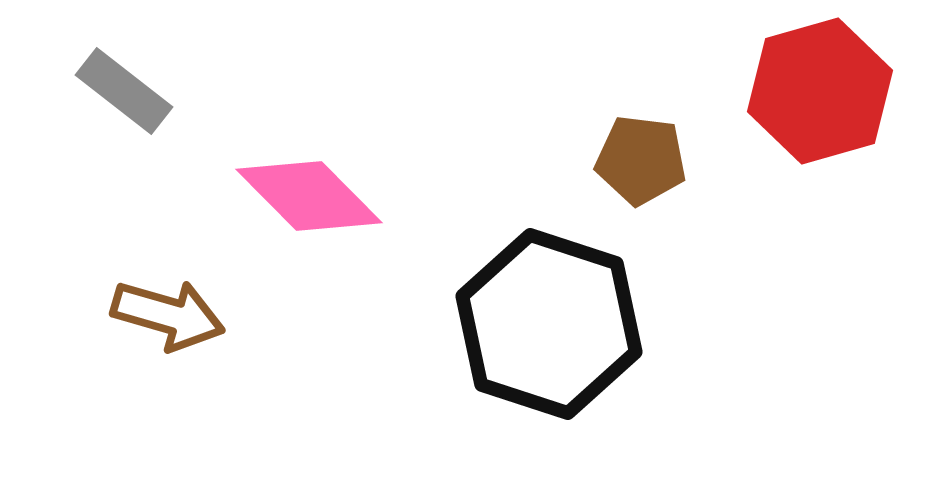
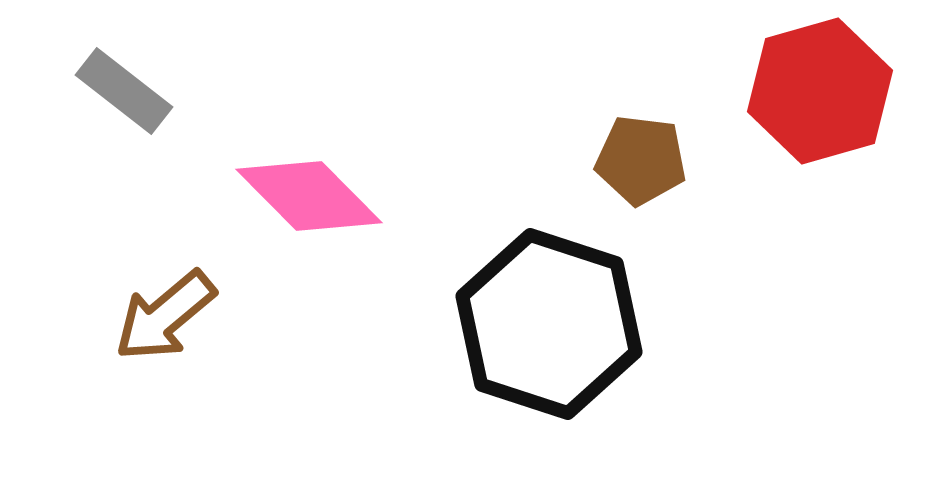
brown arrow: moved 3 px left, 1 px down; rotated 124 degrees clockwise
